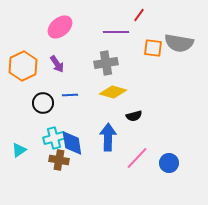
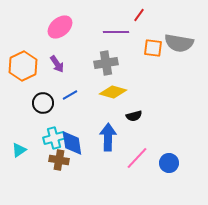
blue line: rotated 28 degrees counterclockwise
